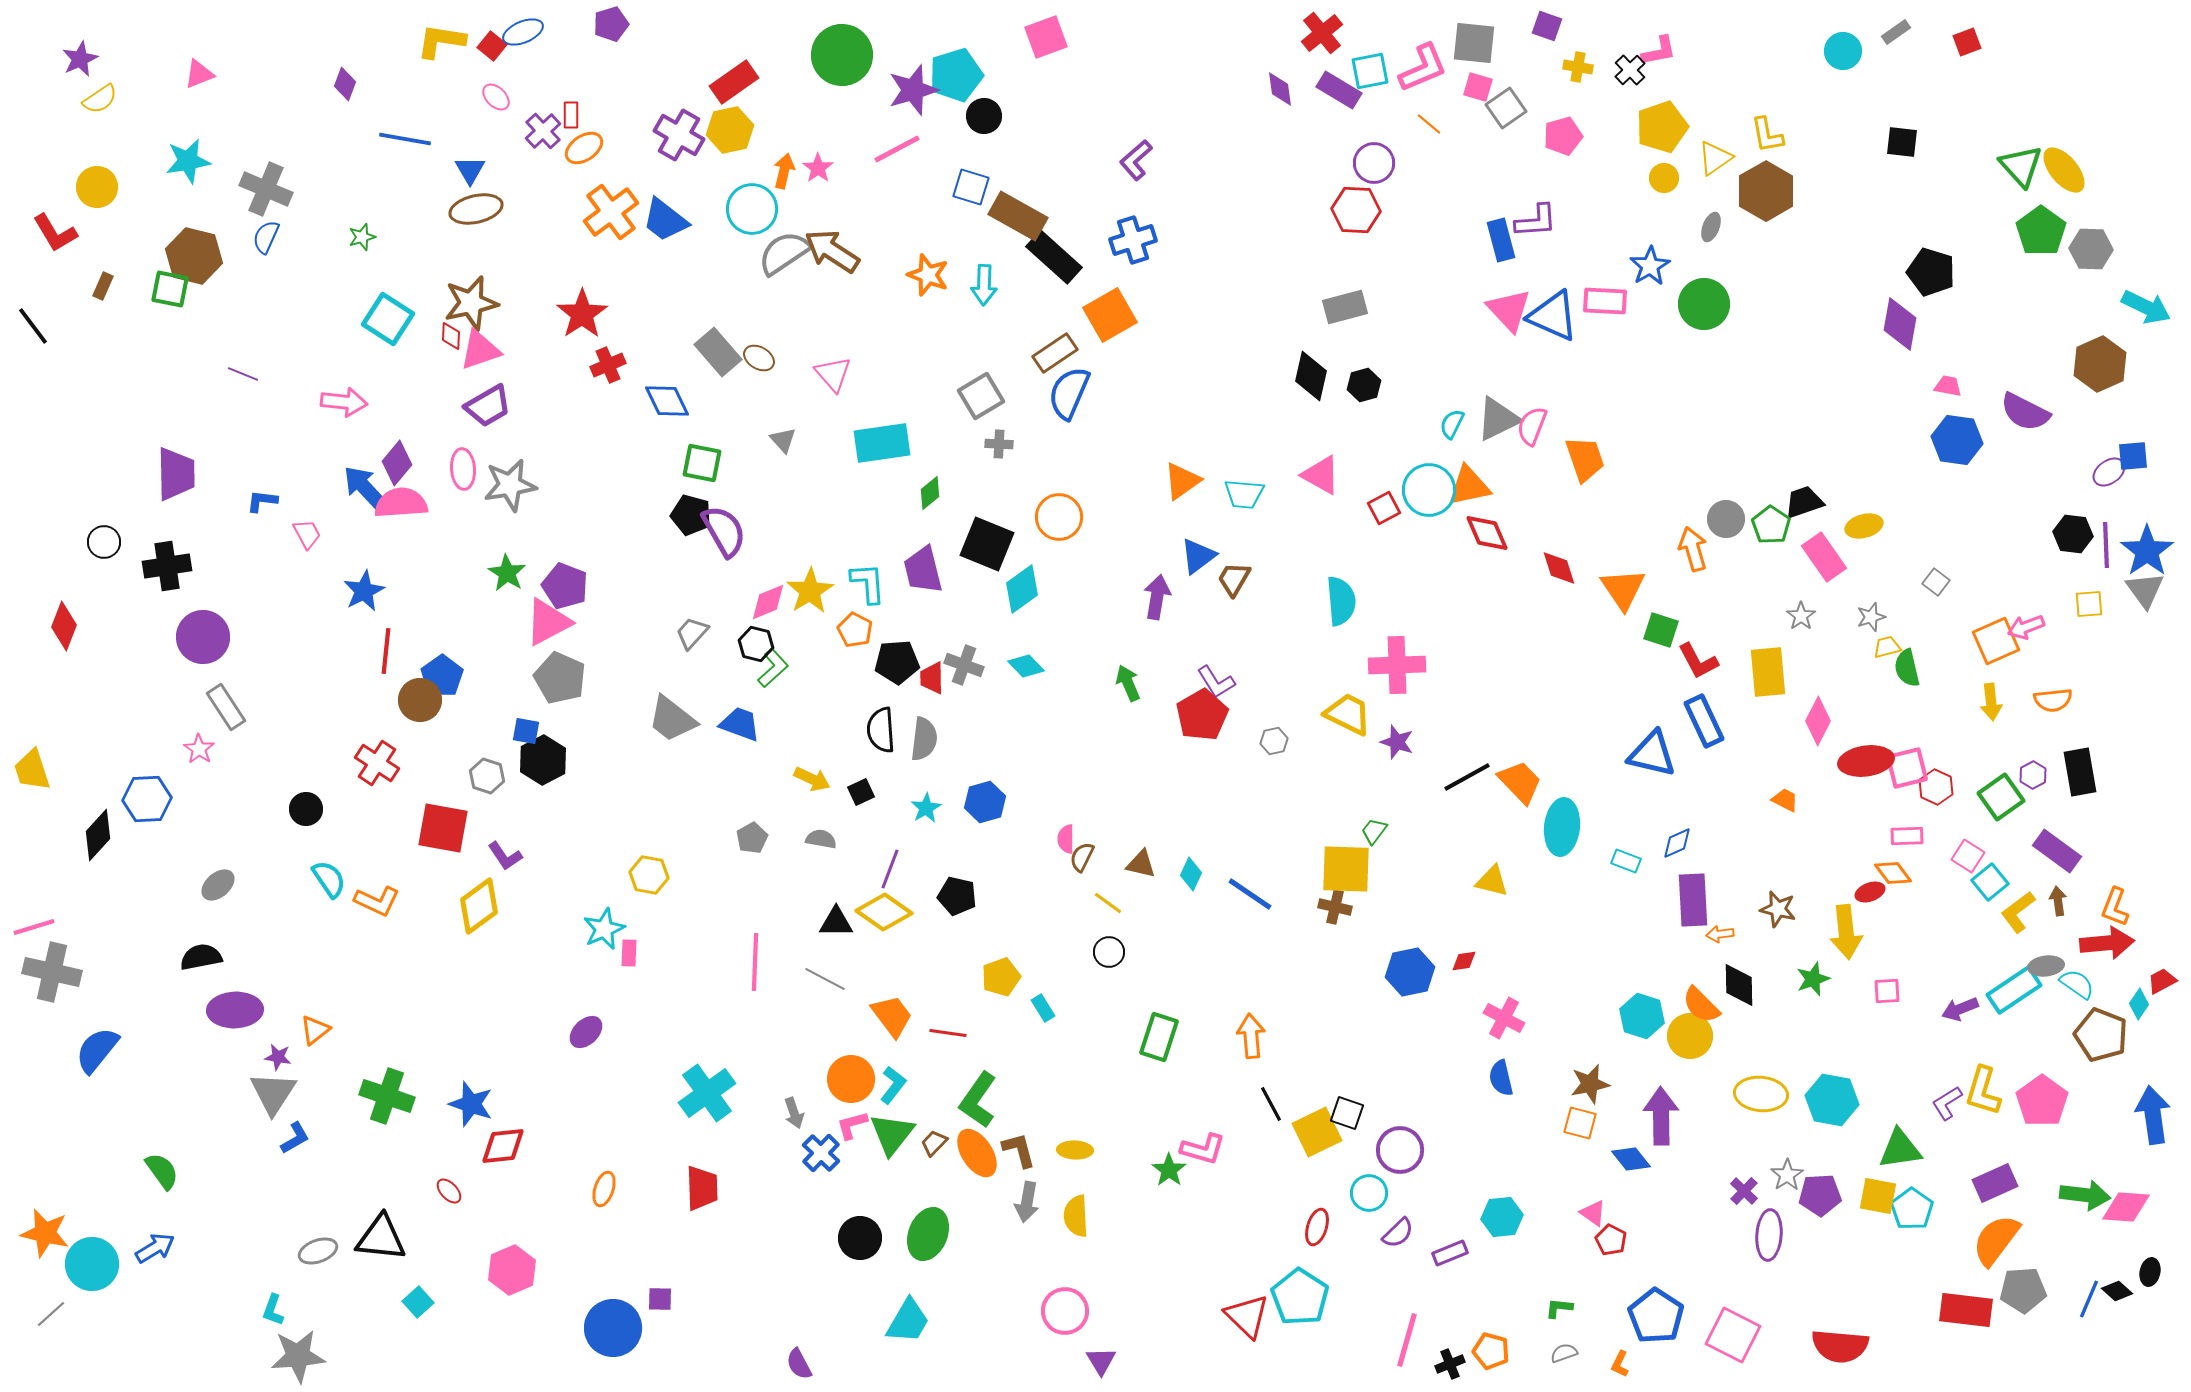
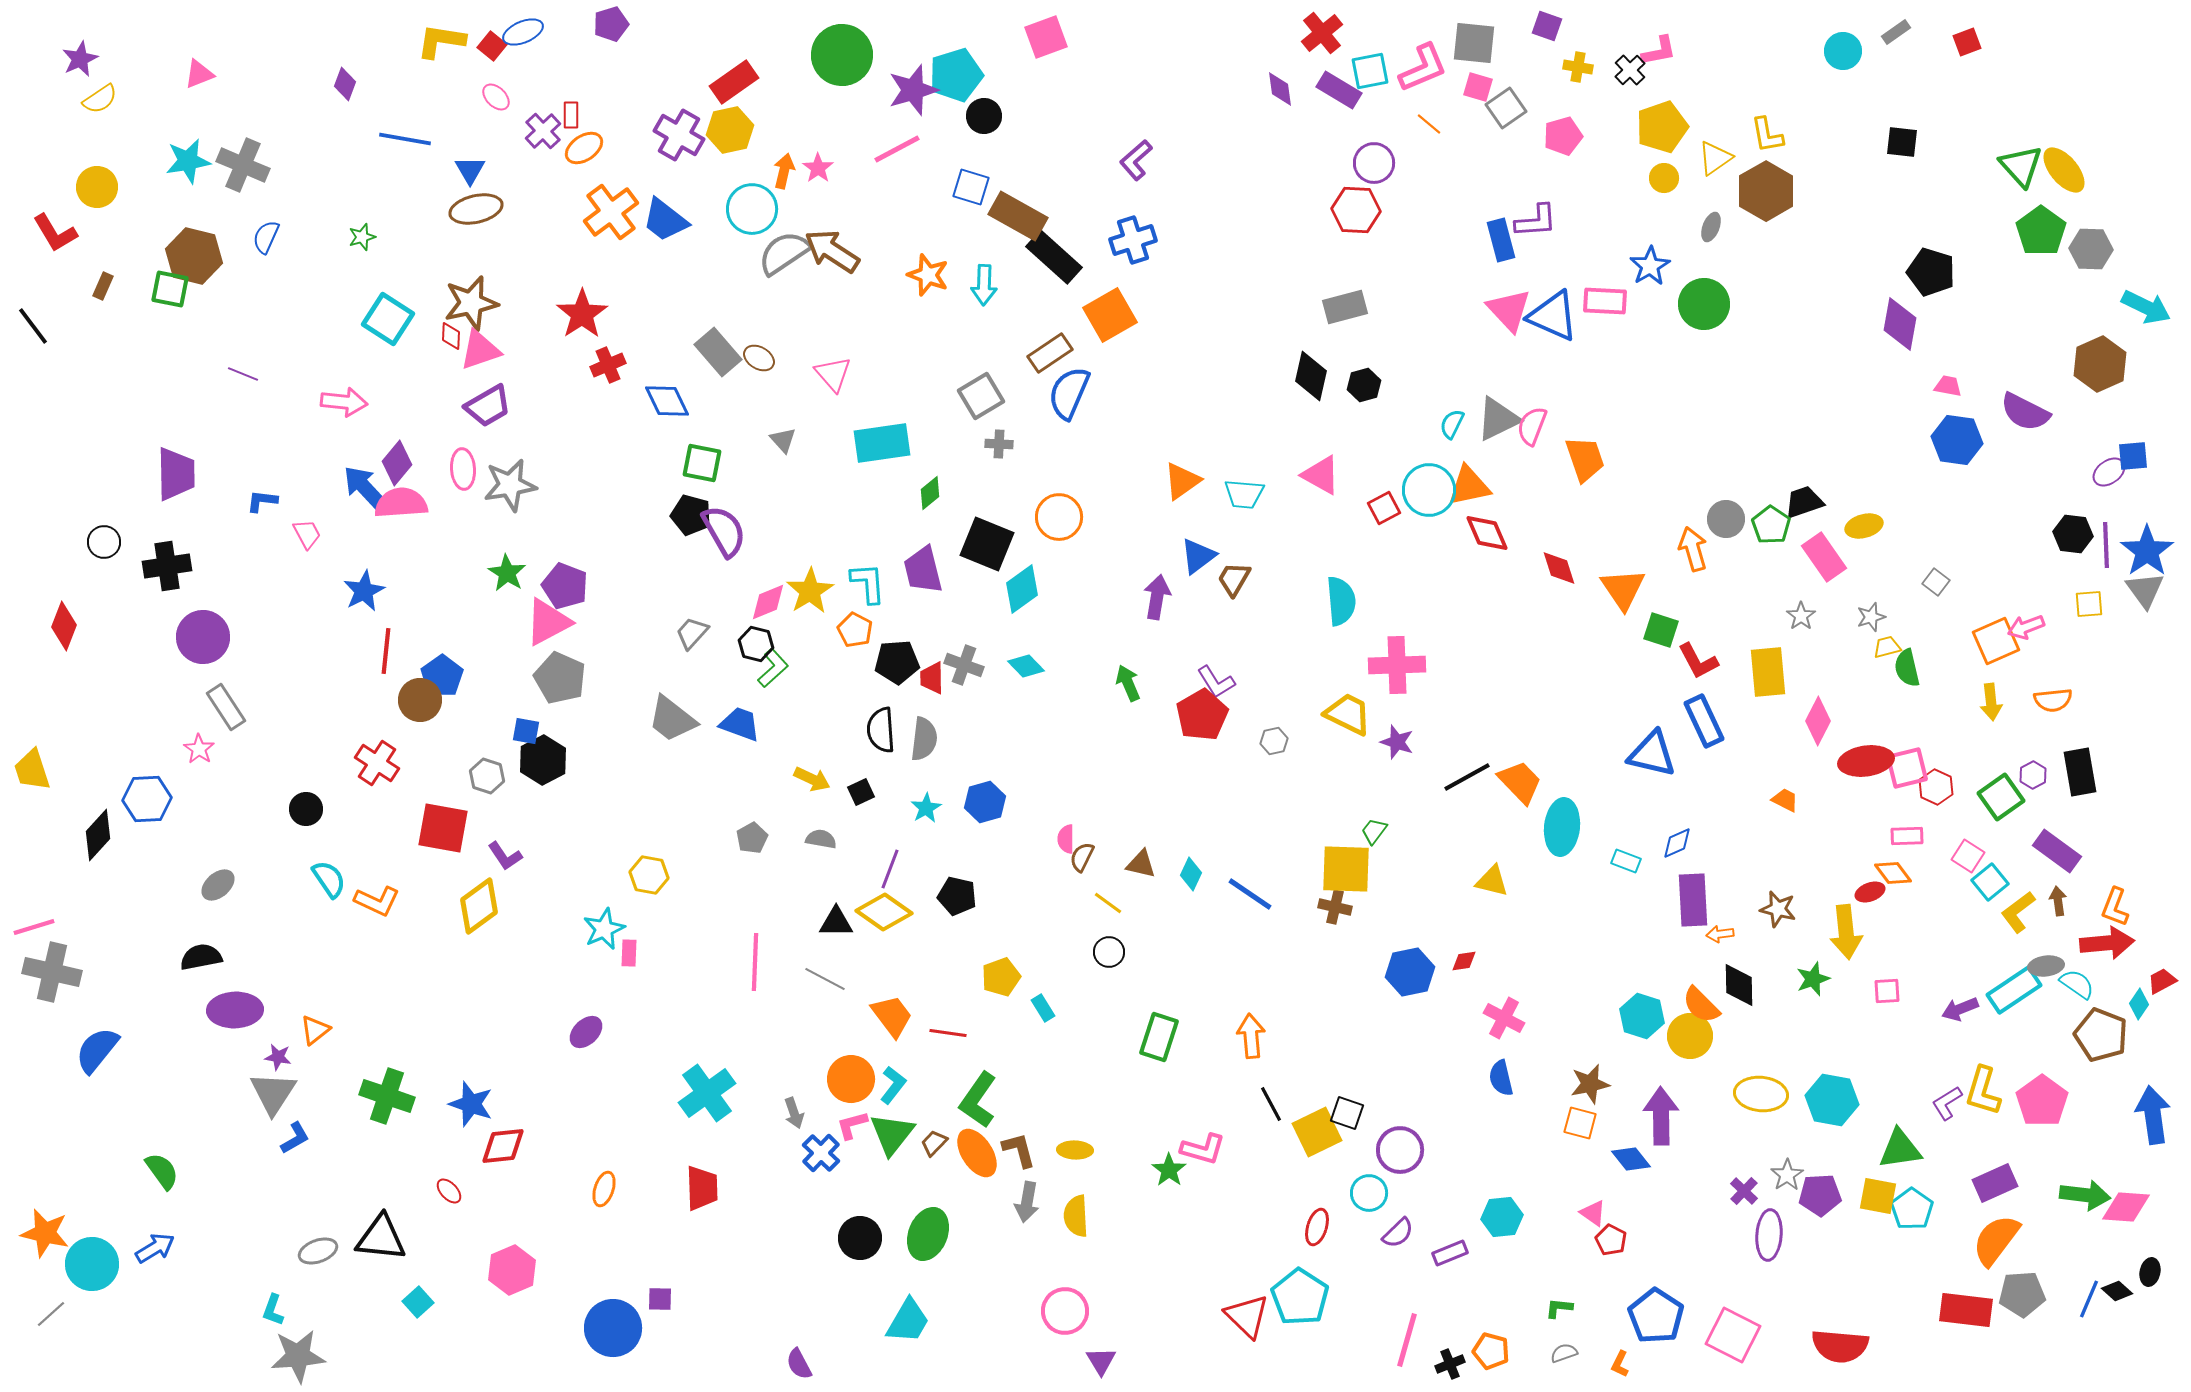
gray cross at (266, 189): moved 23 px left, 24 px up
brown rectangle at (1055, 353): moved 5 px left
gray pentagon at (2023, 1290): moved 1 px left, 4 px down
